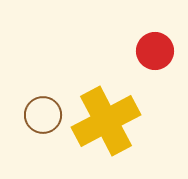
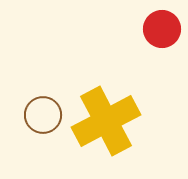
red circle: moved 7 px right, 22 px up
